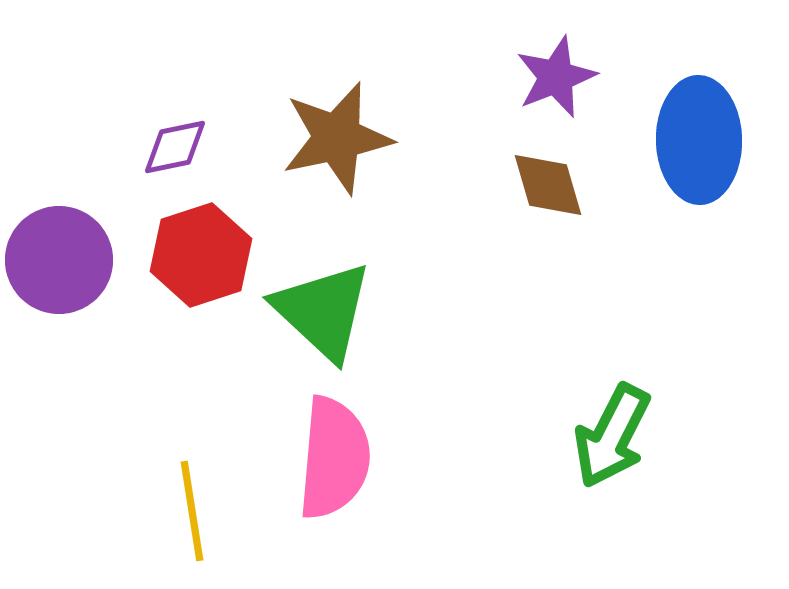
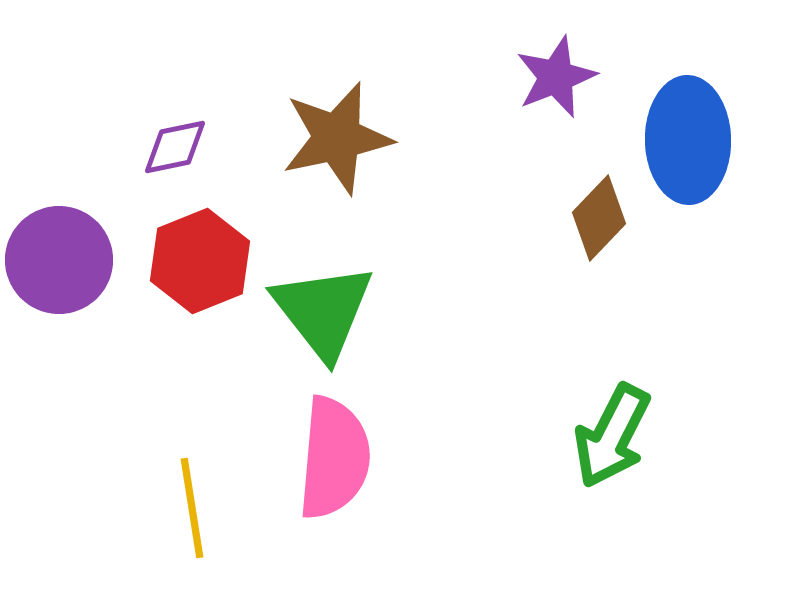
blue ellipse: moved 11 px left
brown diamond: moved 51 px right, 33 px down; rotated 60 degrees clockwise
red hexagon: moved 1 px left, 6 px down; rotated 4 degrees counterclockwise
green triangle: rotated 9 degrees clockwise
yellow line: moved 3 px up
